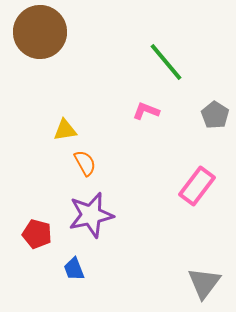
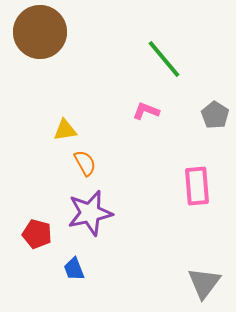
green line: moved 2 px left, 3 px up
pink rectangle: rotated 42 degrees counterclockwise
purple star: moved 1 px left, 2 px up
